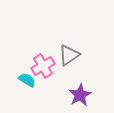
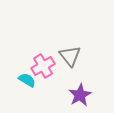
gray triangle: moved 1 px right, 1 px down; rotated 35 degrees counterclockwise
